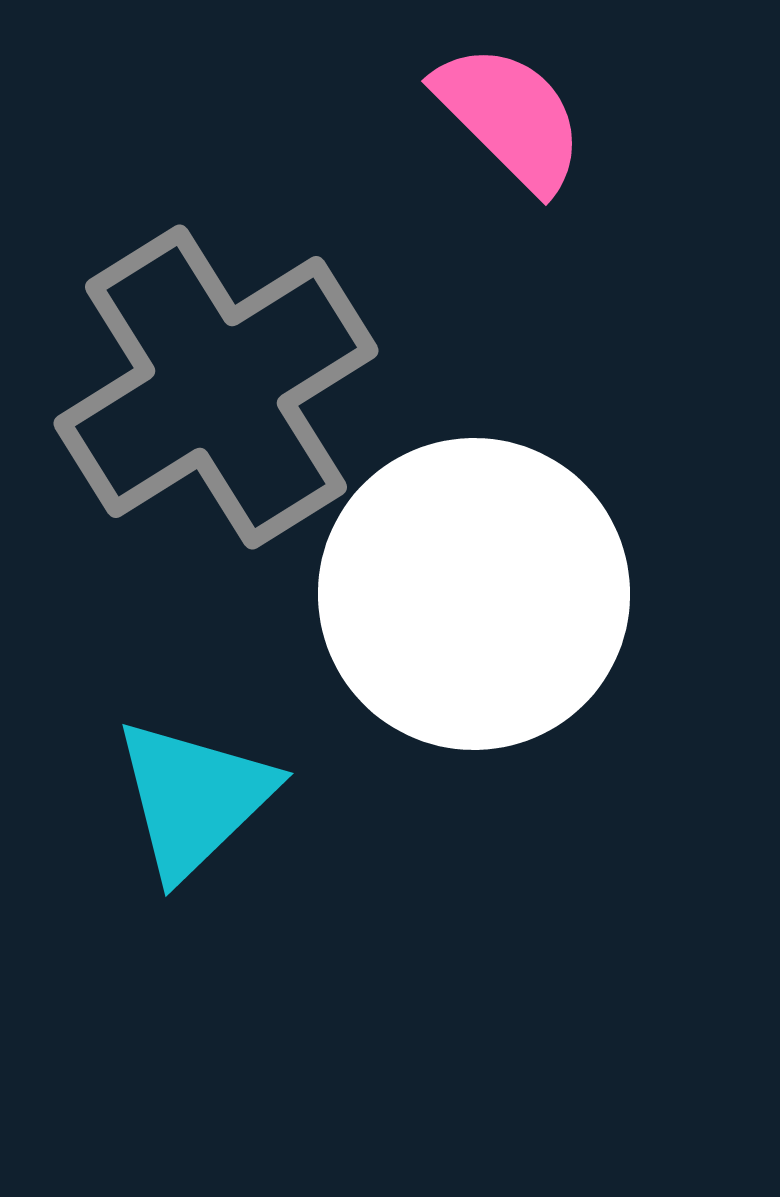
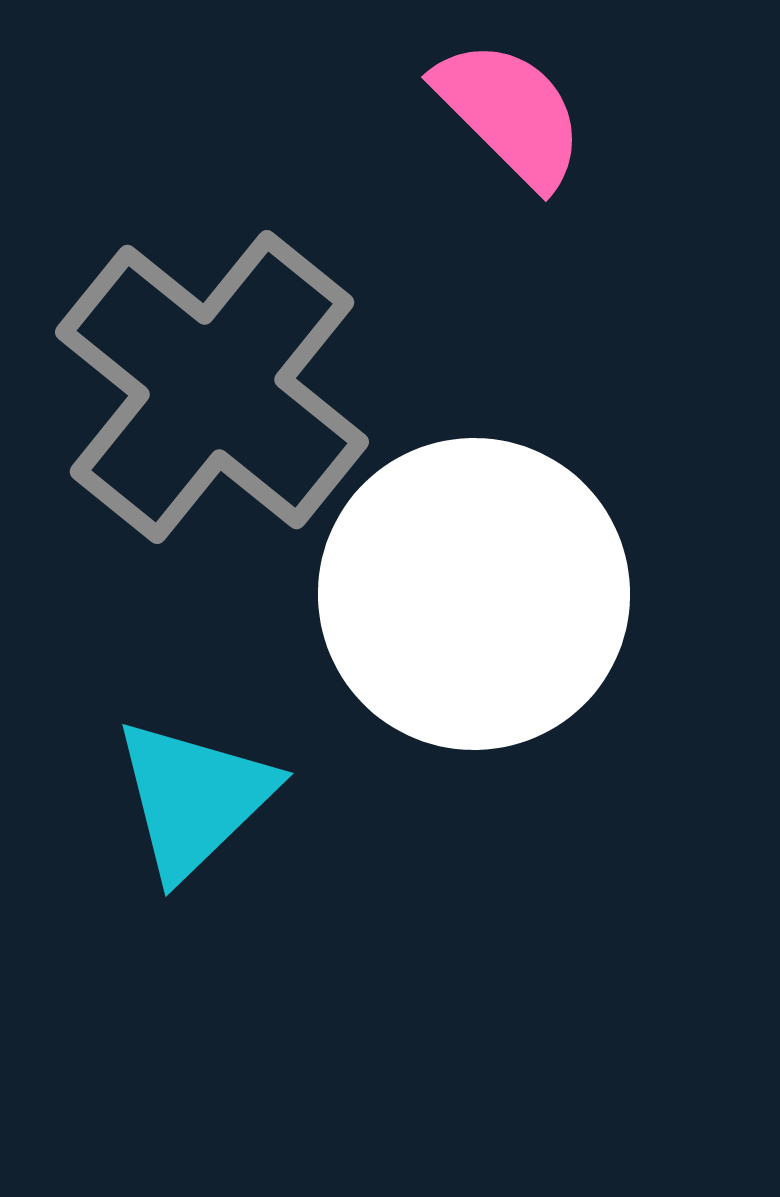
pink semicircle: moved 4 px up
gray cross: moved 4 px left; rotated 19 degrees counterclockwise
